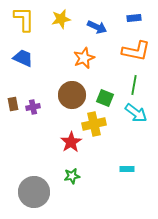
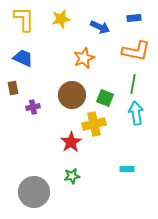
blue arrow: moved 3 px right
green line: moved 1 px left, 1 px up
brown rectangle: moved 16 px up
cyan arrow: rotated 135 degrees counterclockwise
